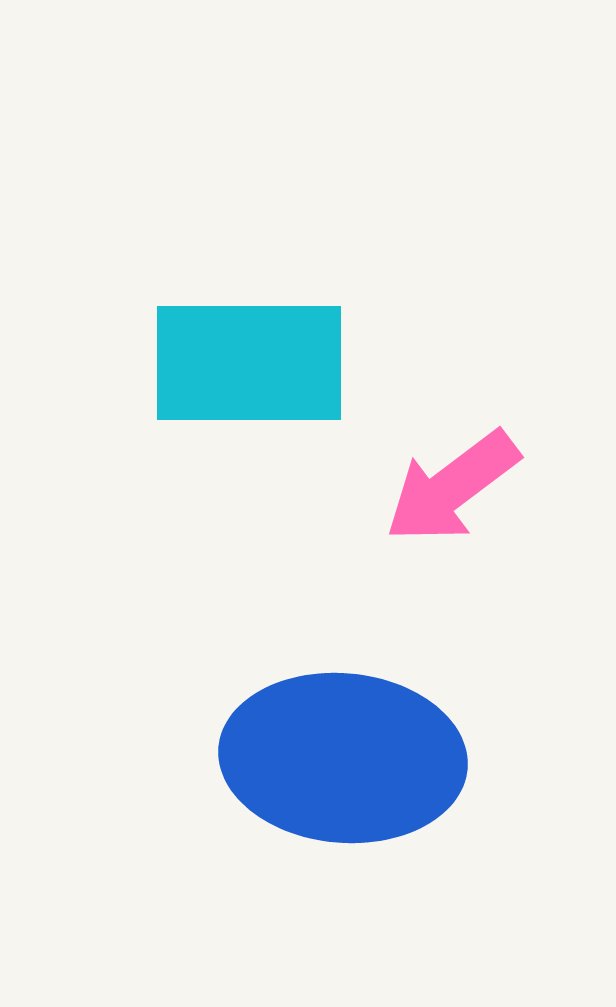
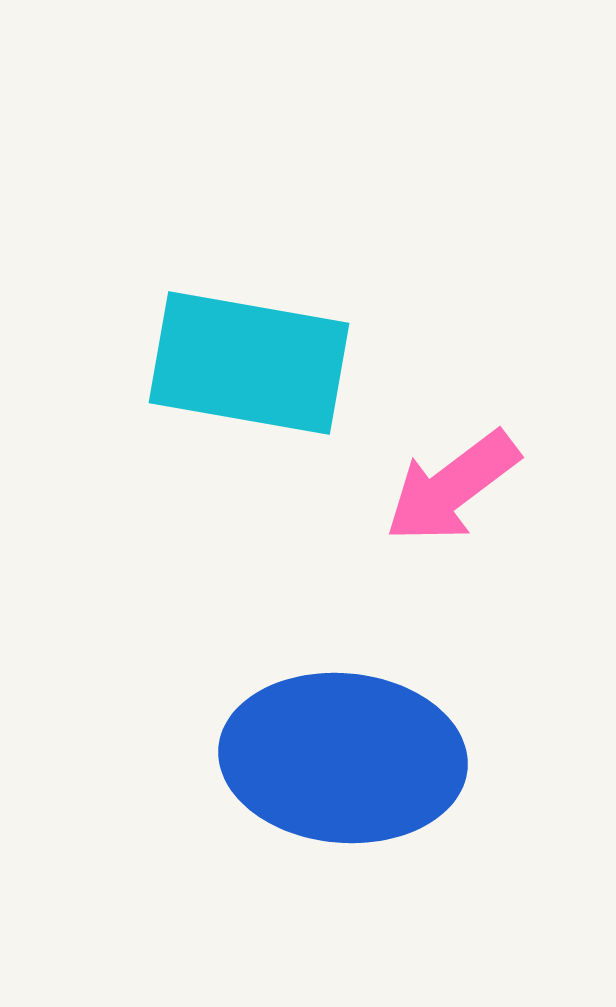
cyan rectangle: rotated 10 degrees clockwise
